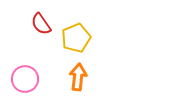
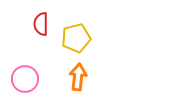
red semicircle: rotated 35 degrees clockwise
yellow pentagon: rotated 8 degrees clockwise
